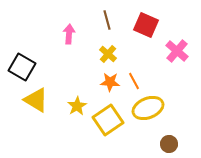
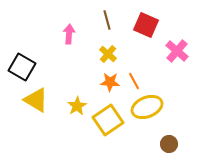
yellow ellipse: moved 1 px left, 1 px up
